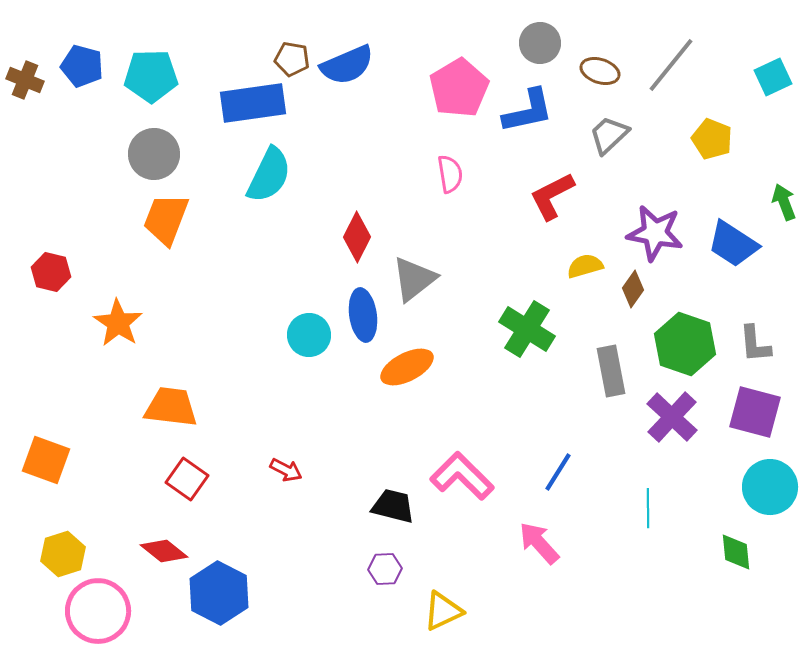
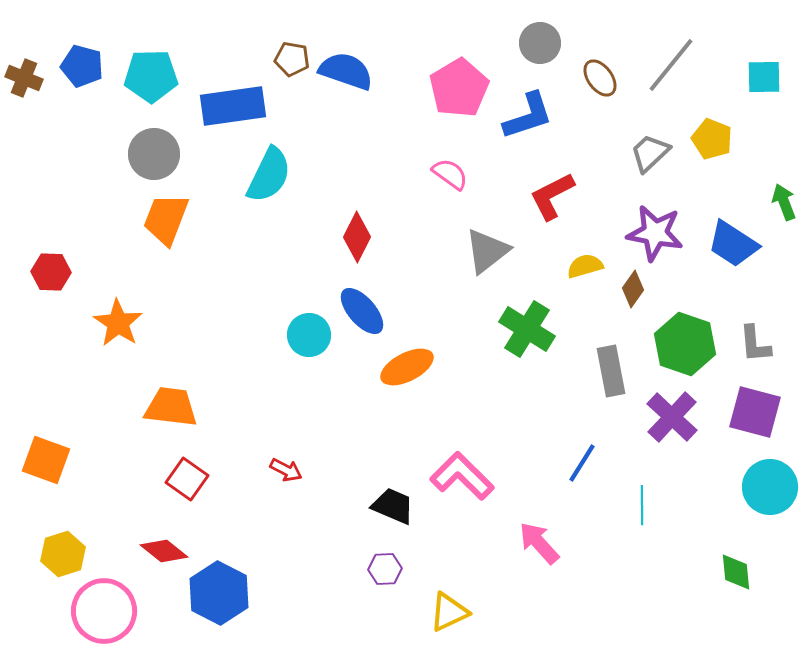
blue semicircle at (347, 65): moved 1 px left, 6 px down; rotated 138 degrees counterclockwise
brown ellipse at (600, 71): moved 7 px down; rotated 36 degrees clockwise
cyan square at (773, 77): moved 9 px left; rotated 24 degrees clockwise
brown cross at (25, 80): moved 1 px left, 2 px up
blue rectangle at (253, 103): moved 20 px left, 3 px down
blue L-shape at (528, 111): moved 5 px down; rotated 6 degrees counterclockwise
gray trapezoid at (609, 135): moved 41 px right, 18 px down
pink semicircle at (450, 174): rotated 45 degrees counterclockwise
red hexagon at (51, 272): rotated 12 degrees counterclockwise
gray triangle at (414, 279): moved 73 px right, 28 px up
blue ellipse at (363, 315): moved 1 px left, 4 px up; rotated 33 degrees counterclockwise
blue line at (558, 472): moved 24 px right, 9 px up
black trapezoid at (393, 506): rotated 9 degrees clockwise
cyan line at (648, 508): moved 6 px left, 3 px up
green diamond at (736, 552): moved 20 px down
pink circle at (98, 611): moved 6 px right
yellow triangle at (443, 611): moved 6 px right, 1 px down
